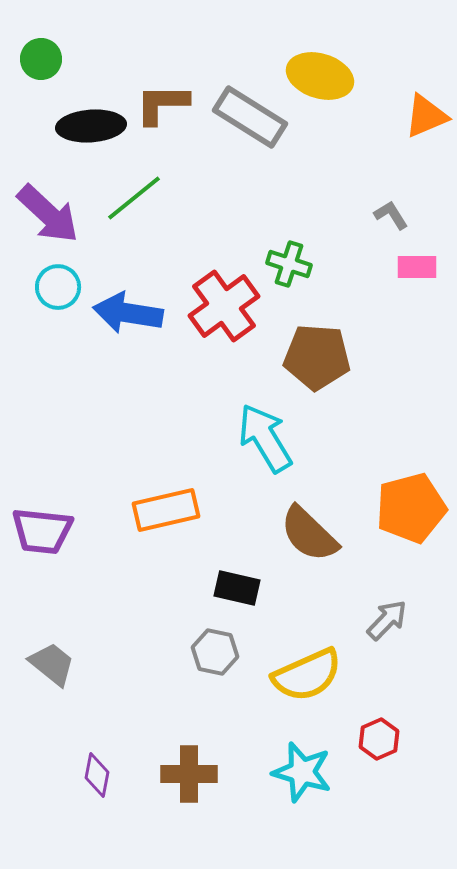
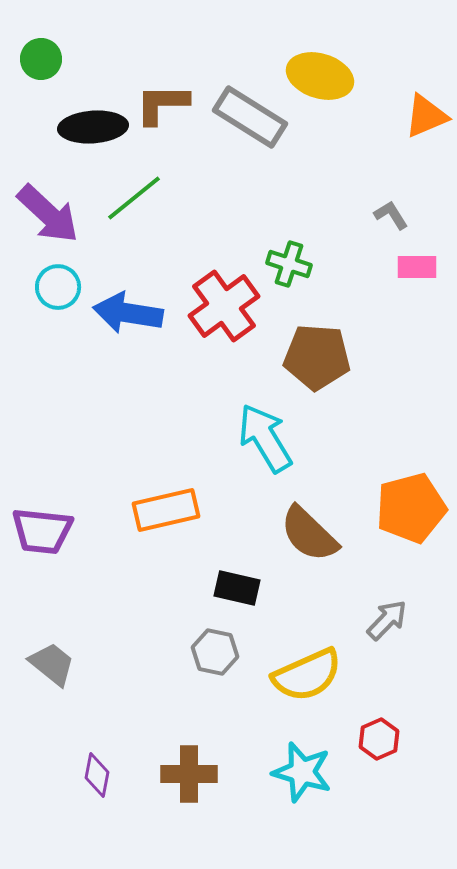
black ellipse: moved 2 px right, 1 px down
